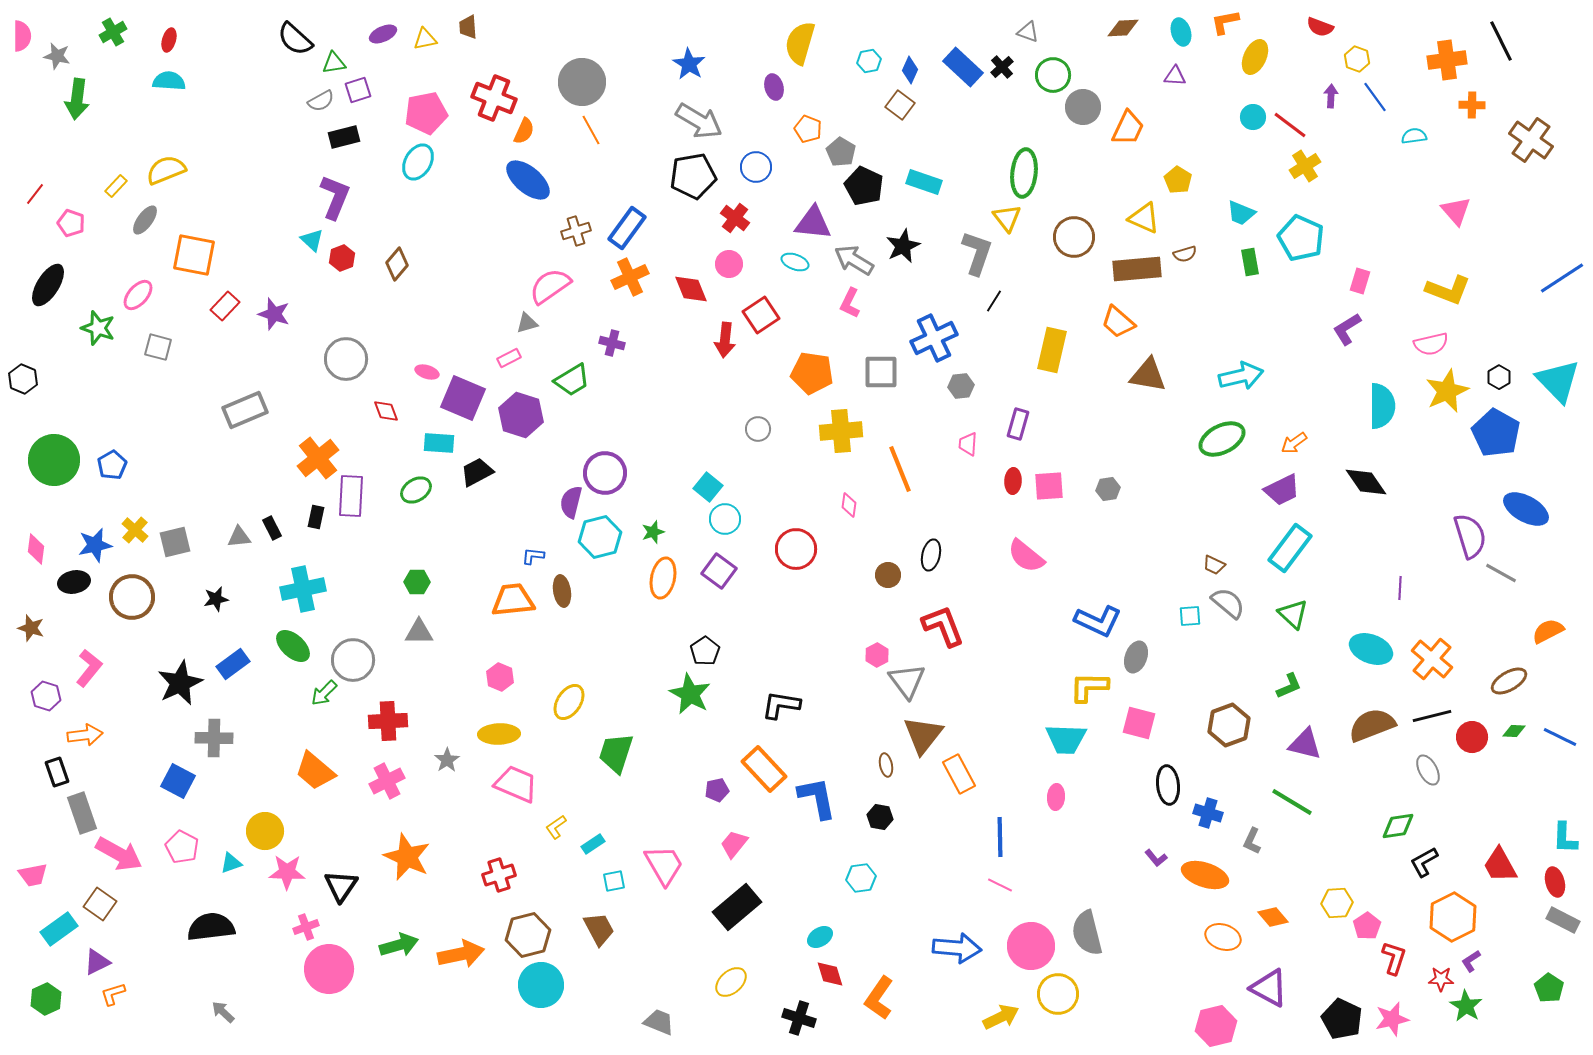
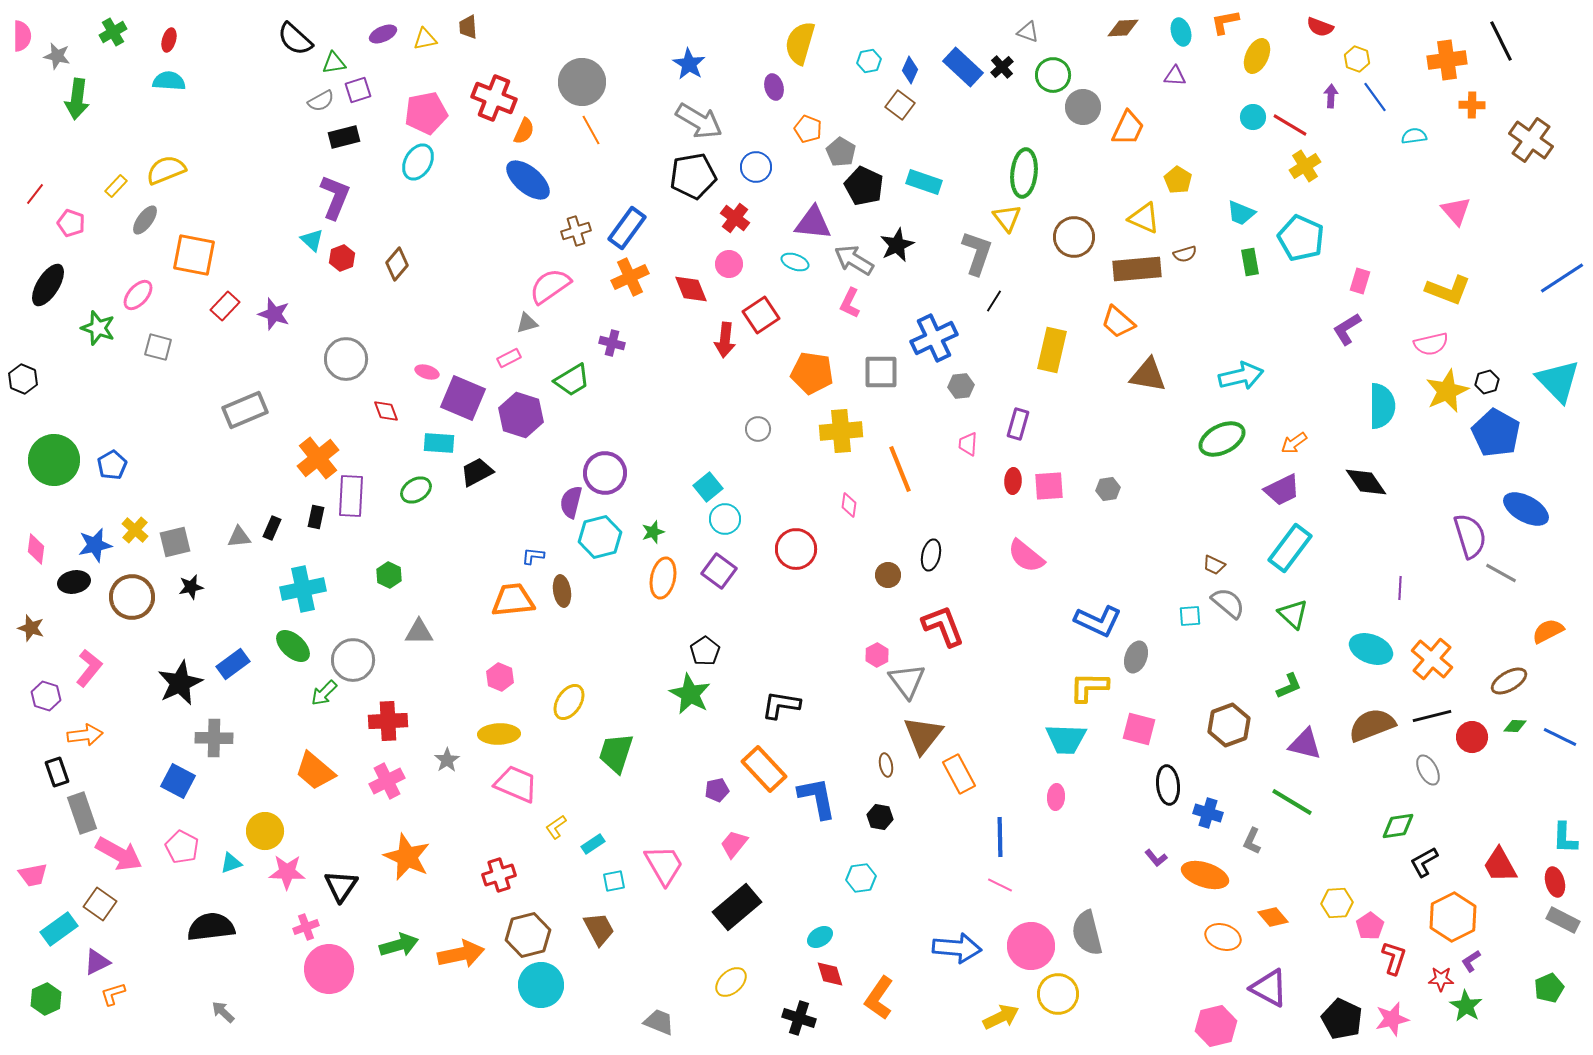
yellow ellipse at (1255, 57): moved 2 px right, 1 px up
red line at (1290, 125): rotated 6 degrees counterclockwise
black star at (903, 246): moved 6 px left, 1 px up
black hexagon at (1499, 377): moved 12 px left, 5 px down; rotated 15 degrees clockwise
cyan square at (708, 487): rotated 12 degrees clockwise
black rectangle at (272, 528): rotated 50 degrees clockwise
green hexagon at (417, 582): moved 28 px left, 7 px up; rotated 25 degrees clockwise
black star at (216, 599): moved 25 px left, 12 px up
pink square at (1139, 723): moved 6 px down
green diamond at (1514, 731): moved 1 px right, 5 px up
pink pentagon at (1367, 926): moved 3 px right
green pentagon at (1549, 988): rotated 16 degrees clockwise
